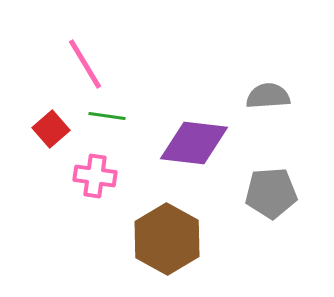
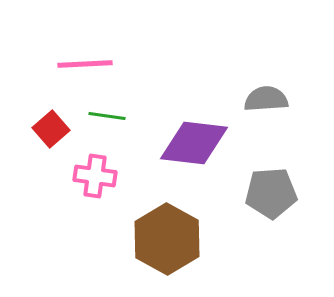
pink line: rotated 62 degrees counterclockwise
gray semicircle: moved 2 px left, 3 px down
